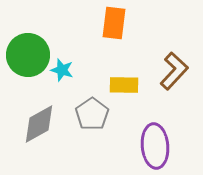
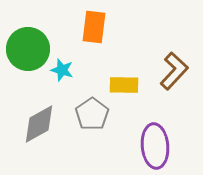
orange rectangle: moved 20 px left, 4 px down
green circle: moved 6 px up
